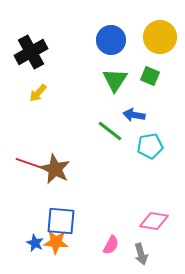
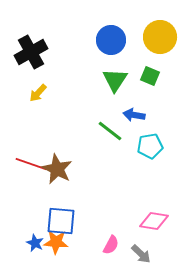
brown star: moved 2 px right
gray arrow: rotated 30 degrees counterclockwise
